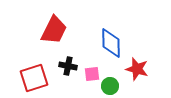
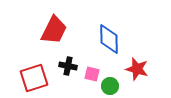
blue diamond: moved 2 px left, 4 px up
pink square: rotated 21 degrees clockwise
